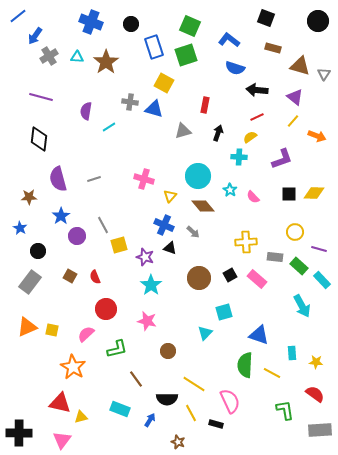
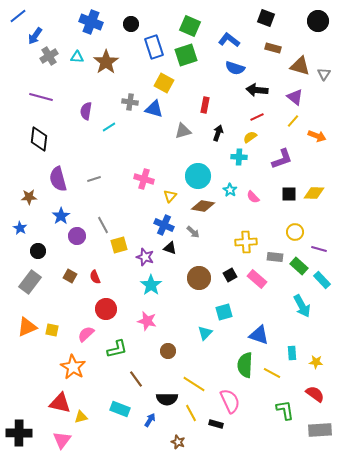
brown diamond at (203, 206): rotated 40 degrees counterclockwise
